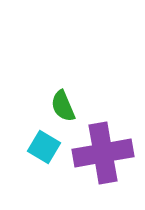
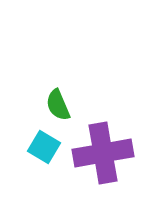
green semicircle: moved 5 px left, 1 px up
